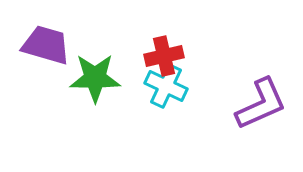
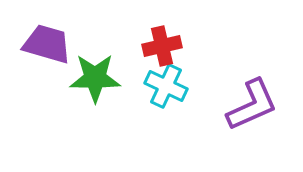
purple trapezoid: moved 1 px right, 1 px up
red cross: moved 2 px left, 10 px up
purple L-shape: moved 9 px left, 1 px down
